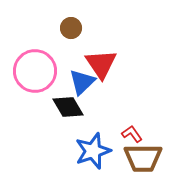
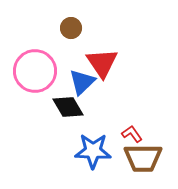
red triangle: moved 1 px right, 1 px up
blue star: rotated 21 degrees clockwise
